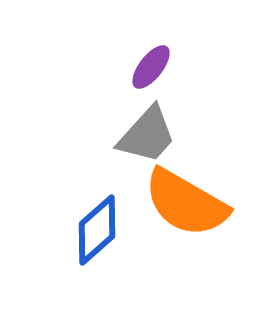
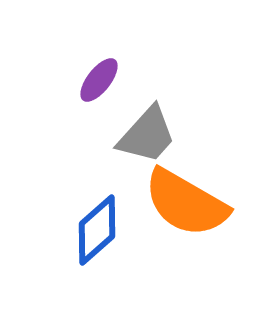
purple ellipse: moved 52 px left, 13 px down
